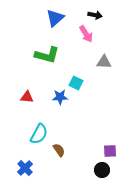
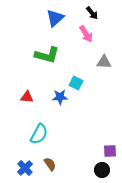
black arrow: moved 3 px left, 2 px up; rotated 40 degrees clockwise
brown semicircle: moved 9 px left, 14 px down
